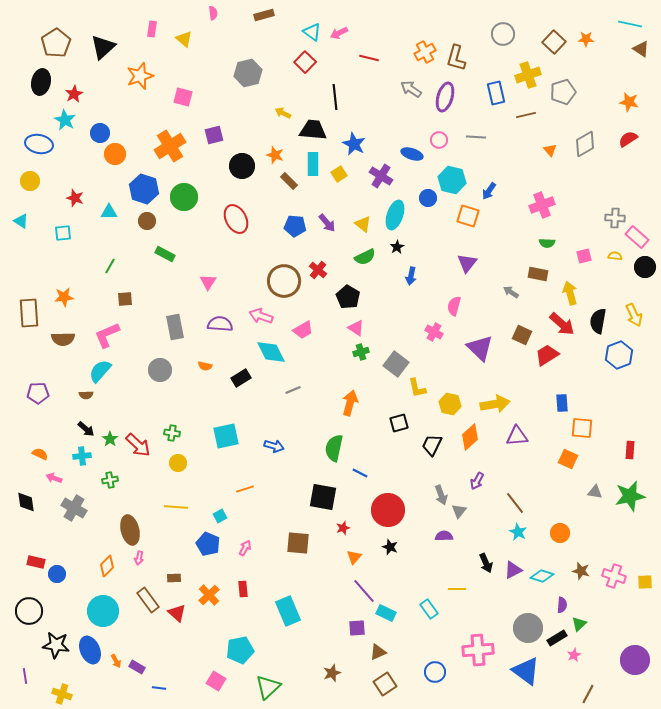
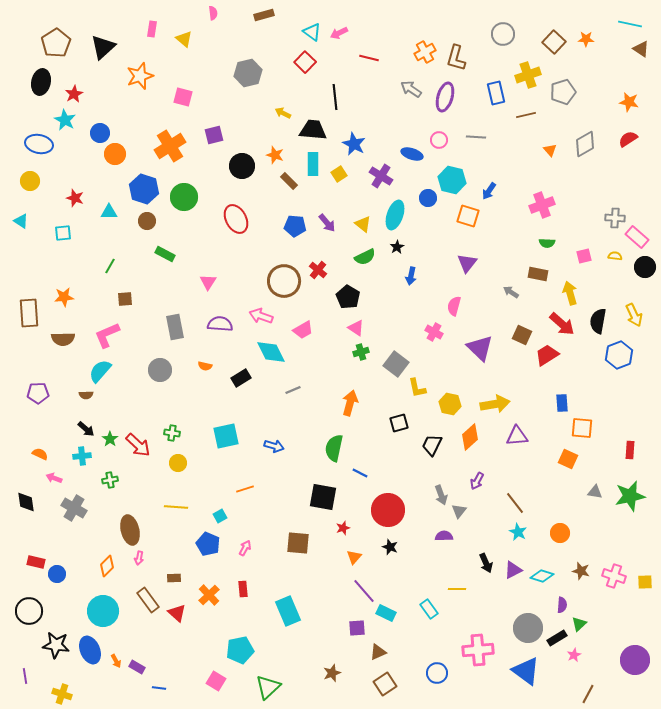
blue circle at (435, 672): moved 2 px right, 1 px down
